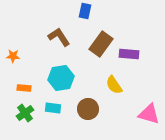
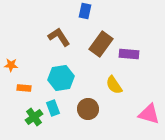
orange star: moved 2 px left, 9 px down
cyan rectangle: rotated 63 degrees clockwise
green cross: moved 9 px right, 4 px down
